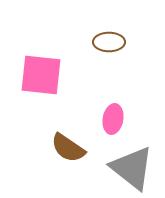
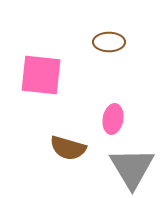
brown semicircle: rotated 18 degrees counterclockwise
gray triangle: rotated 21 degrees clockwise
